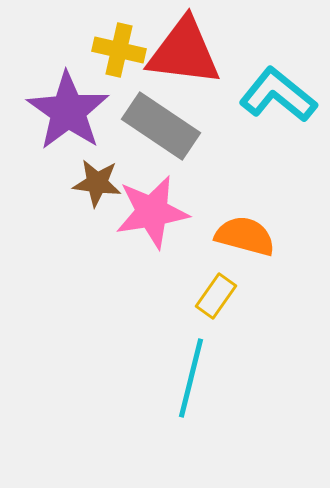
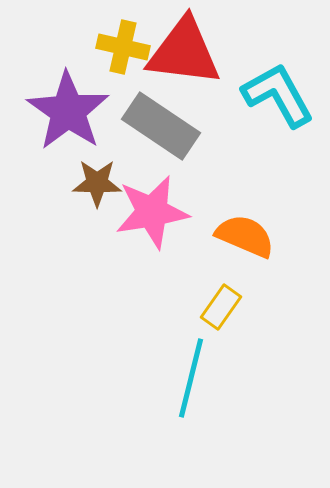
yellow cross: moved 4 px right, 3 px up
cyan L-shape: rotated 22 degrees clockwise
brown star: rotated 6 degrees counterclockwise
orange semicircle: rotated 8 degrees clockwise
yellow rectangle: moved 5 px right, 11 px down
